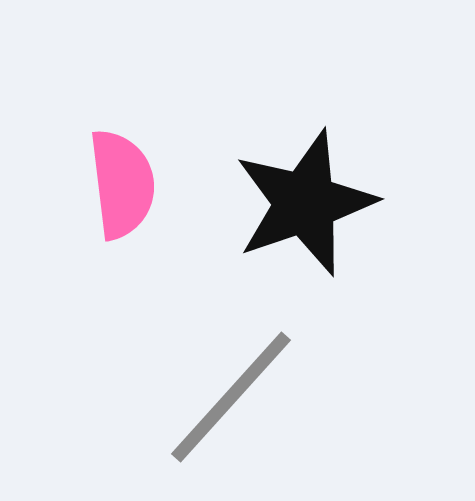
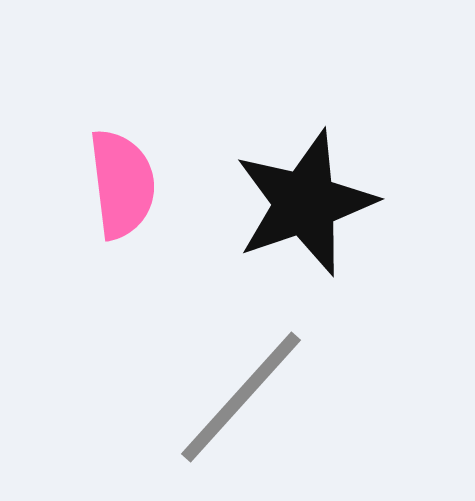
gray line: moved 10 px right
